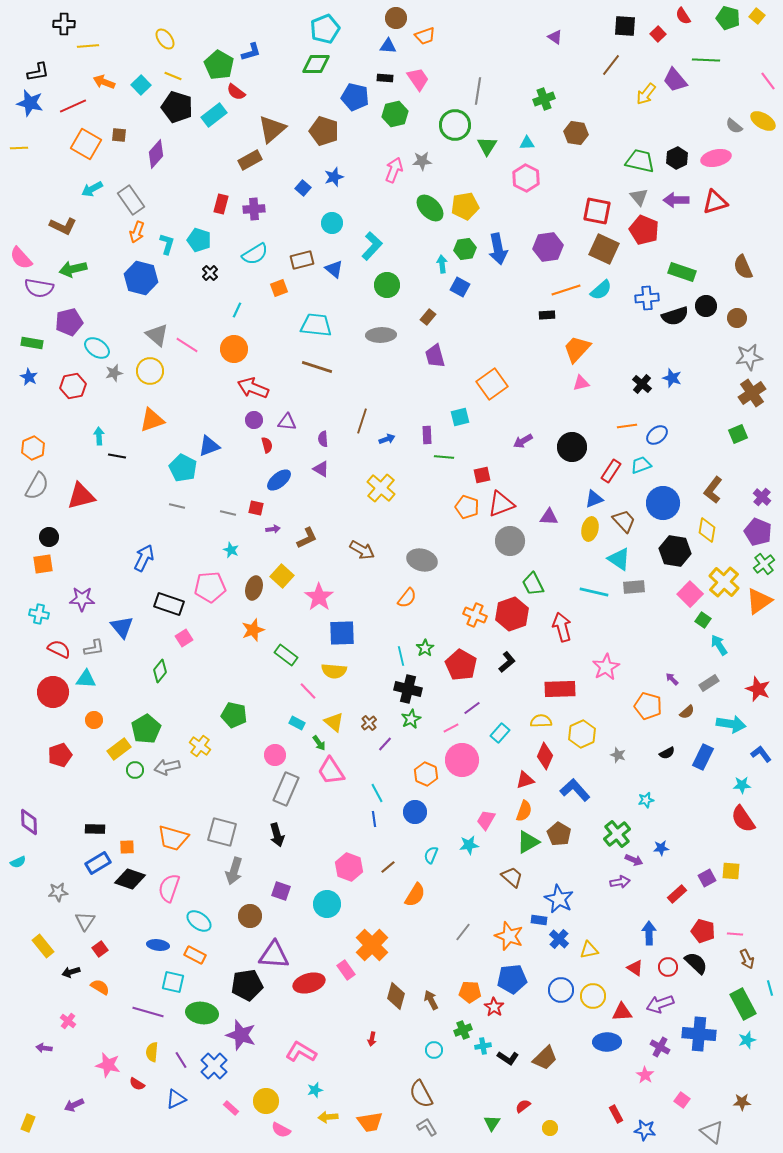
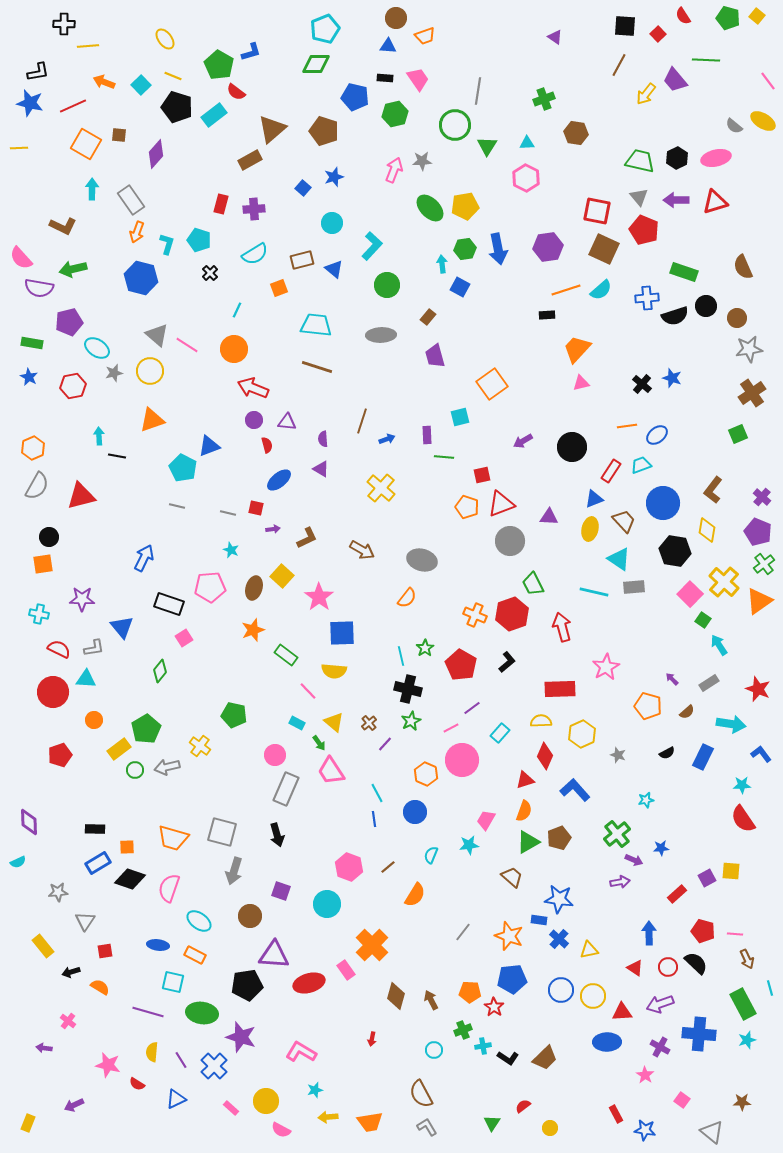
brown line at (611, 65): moved 8 px right; rotated 10 degrees counterclockwise
cyan arrow at (92, 189): rotated 120 degrees clockwise
green rectangle at (682, 272): moved 2 px right
gray star at (749, 357): moved 8 px up
green star at (411, 719): moved 2 px down
brown pentagon at (559, 834): moved 4 px down; rotated 20 degrees clockwise
blue star at (559, 899): rotated 20 degrees counterclockwise
red square at (100, 949): moved 5 px right, 2 px down; rotated 28 degrees clockwise
purple star at (241, 1035): moved 2 px down
